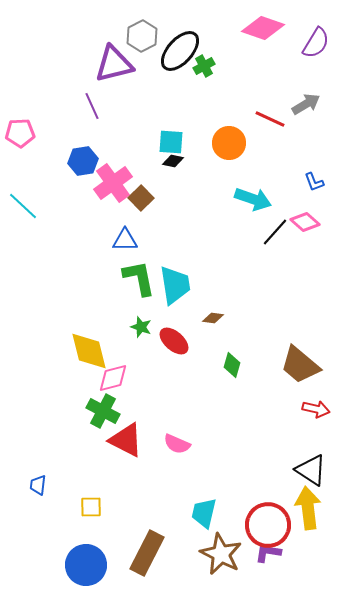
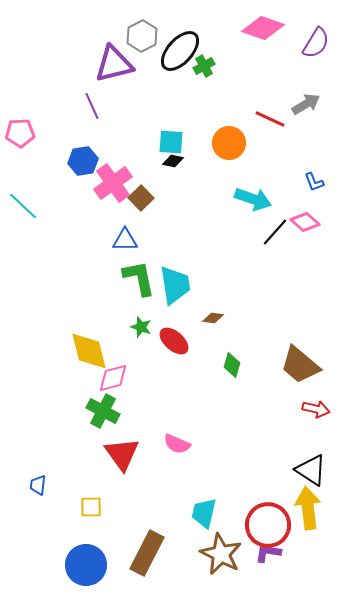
red triangle at (126, 440): moved 4 px left, 14 px down; rotated 27 degrees clockwise
